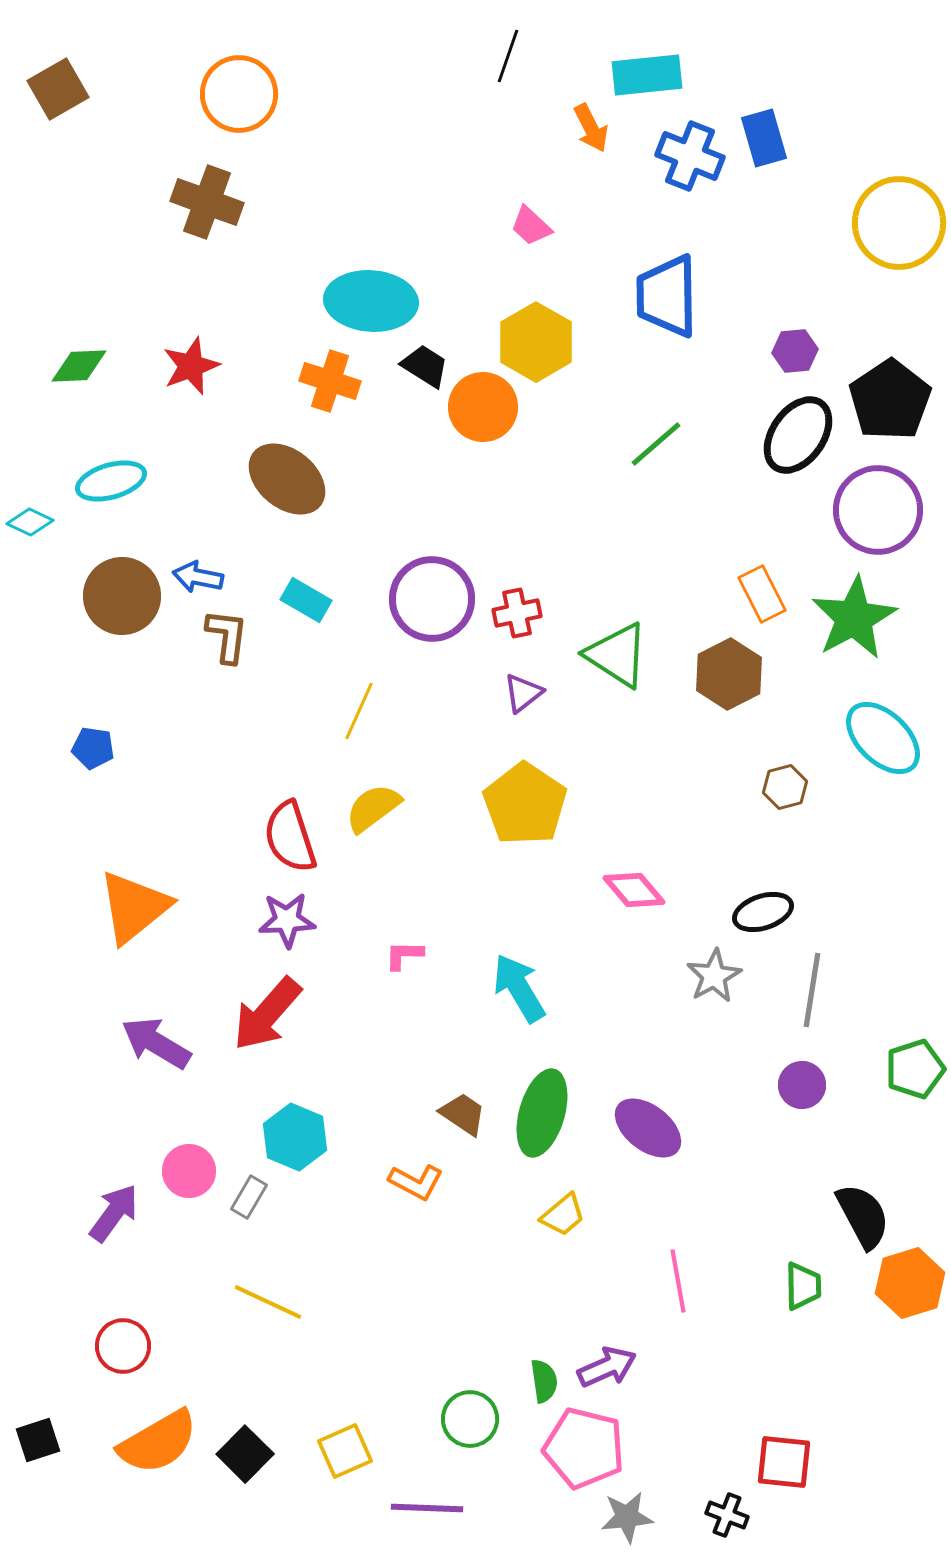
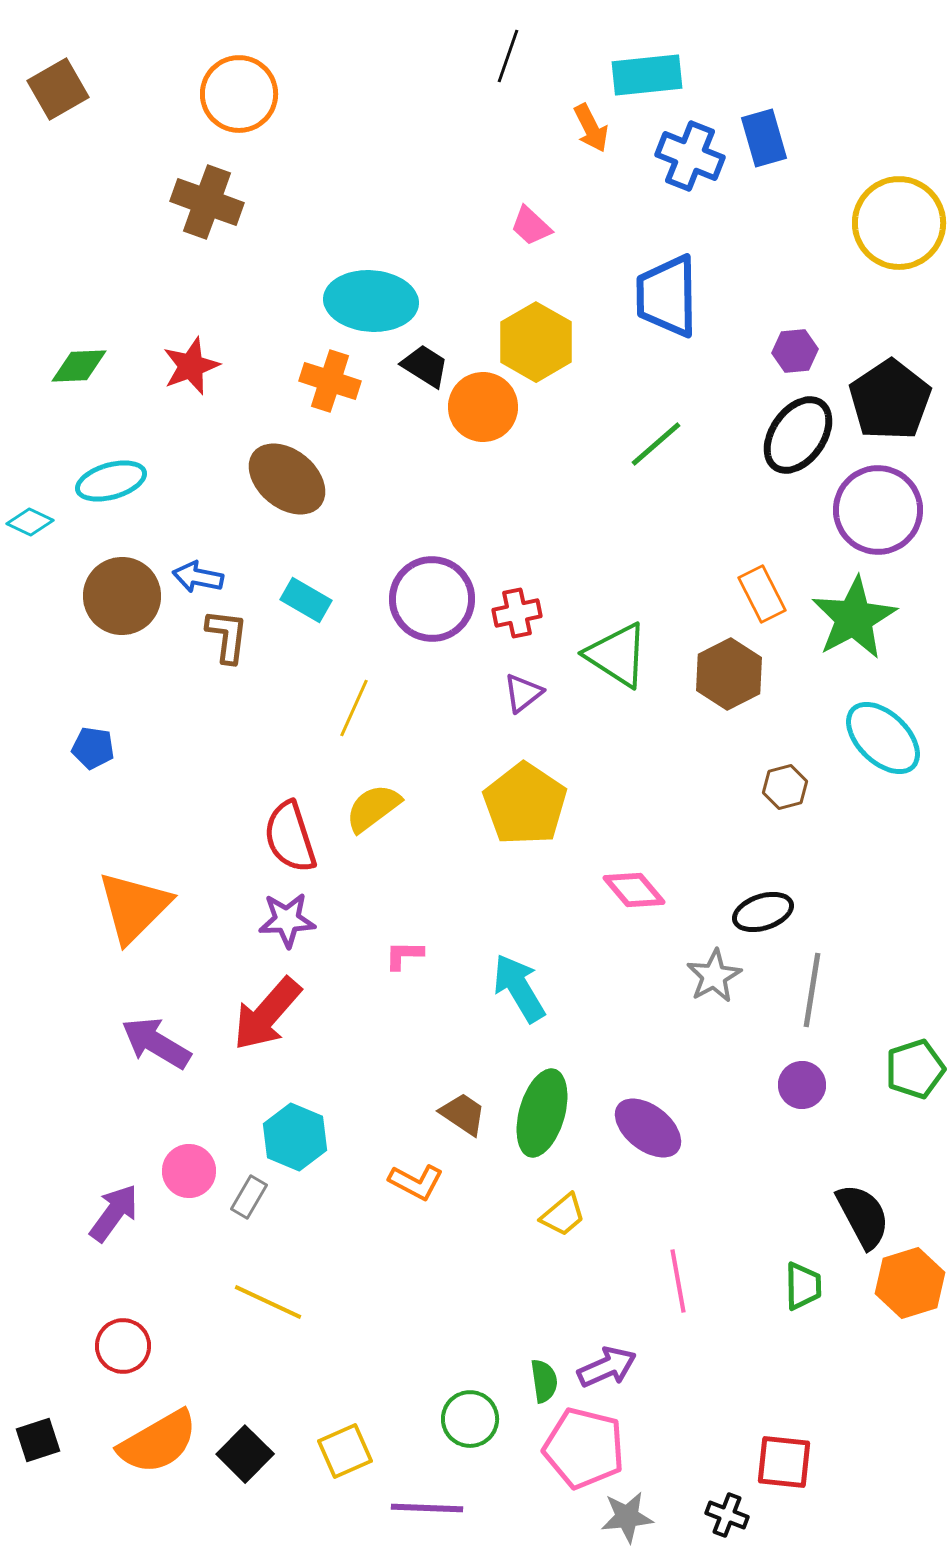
yellow line at (359, 711): moved 5 px left, 3 px up
orange triangle at (134, 907): rotated 6 degrees counterclockwise
